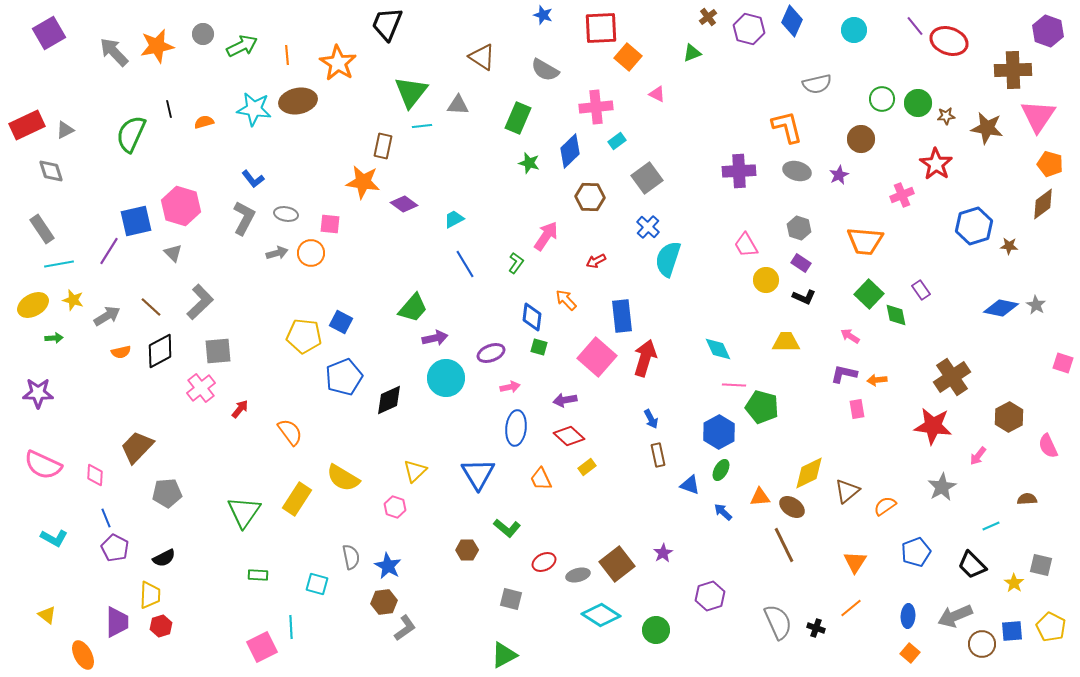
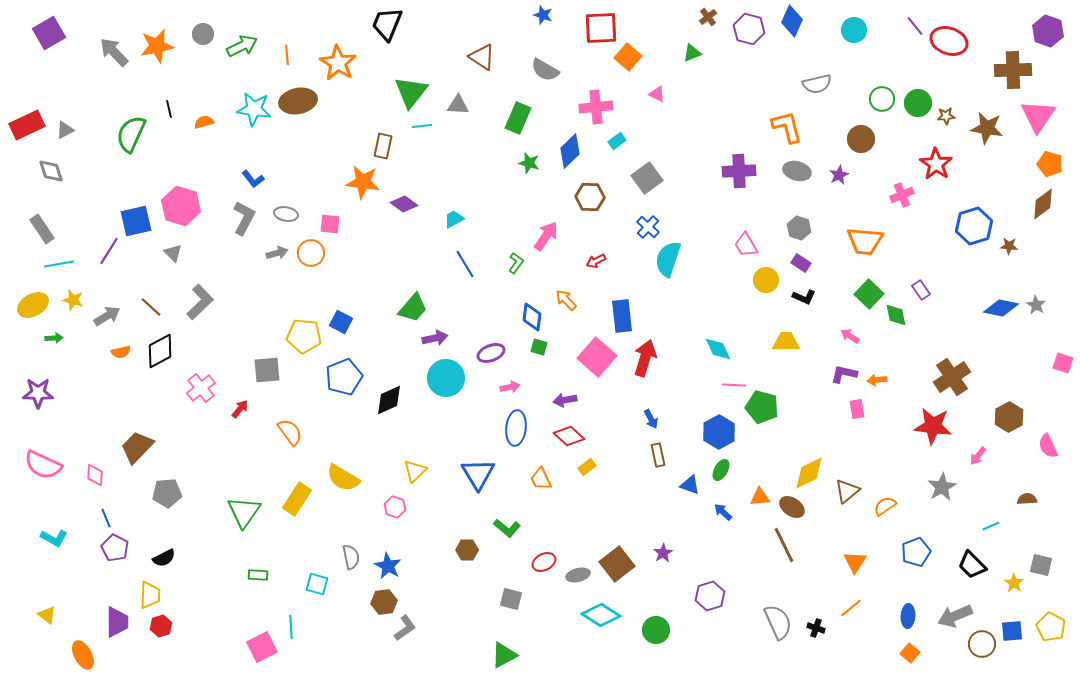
gray square at (218, 351): moved 49 px right, 19 px down
